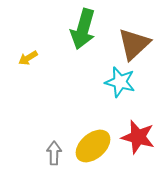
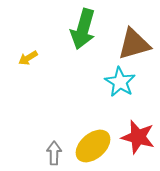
brown triangle: rotated 27 degrees clockwise
cyan star: rotated 16 degrees clockwise
